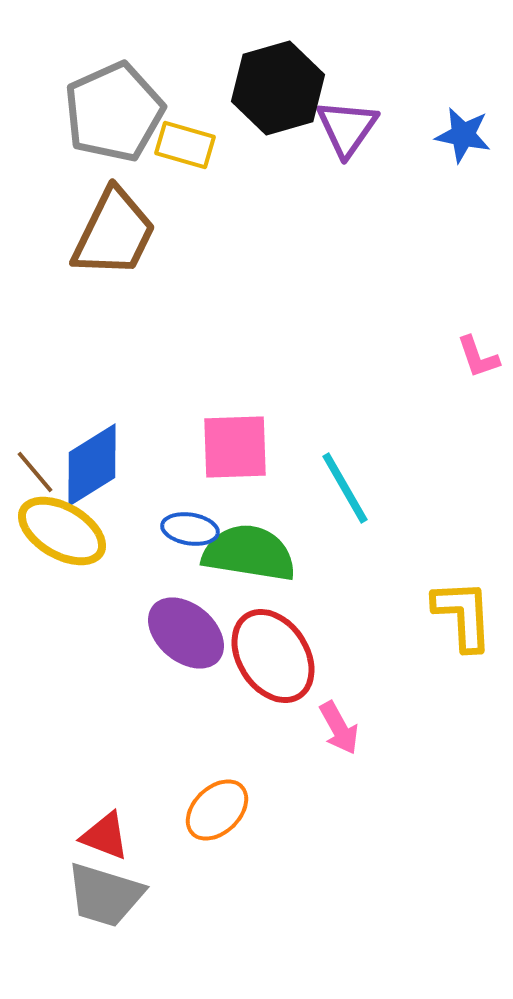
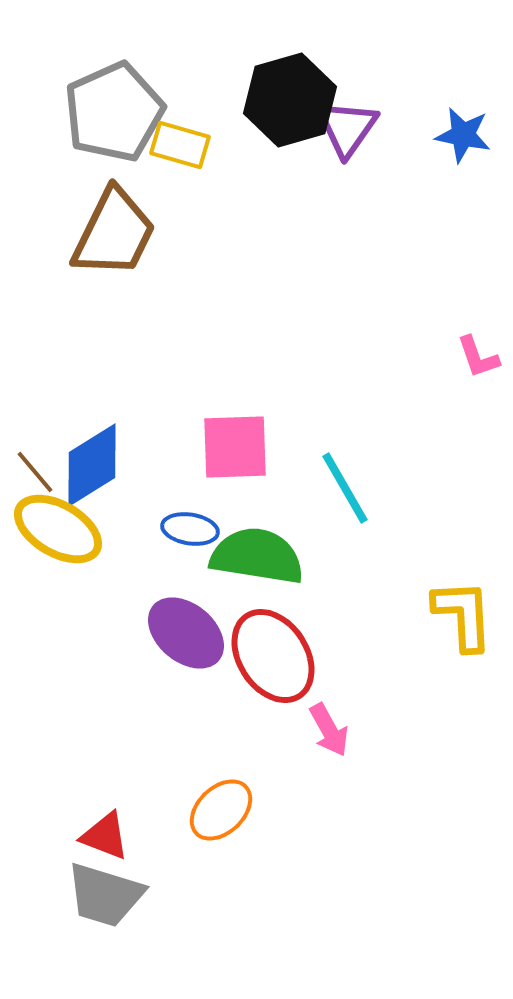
black hexagon: moved 12 px right, 12 px down
yellow rectangle: moved 5 px left
yellow ellipse: moved 4 px left, 2 px up
green semicircle: moved 8 px right, 3 px down
pink arrow: moved 10 px left, 2 px down
orange ellipse: moved 4 px right
